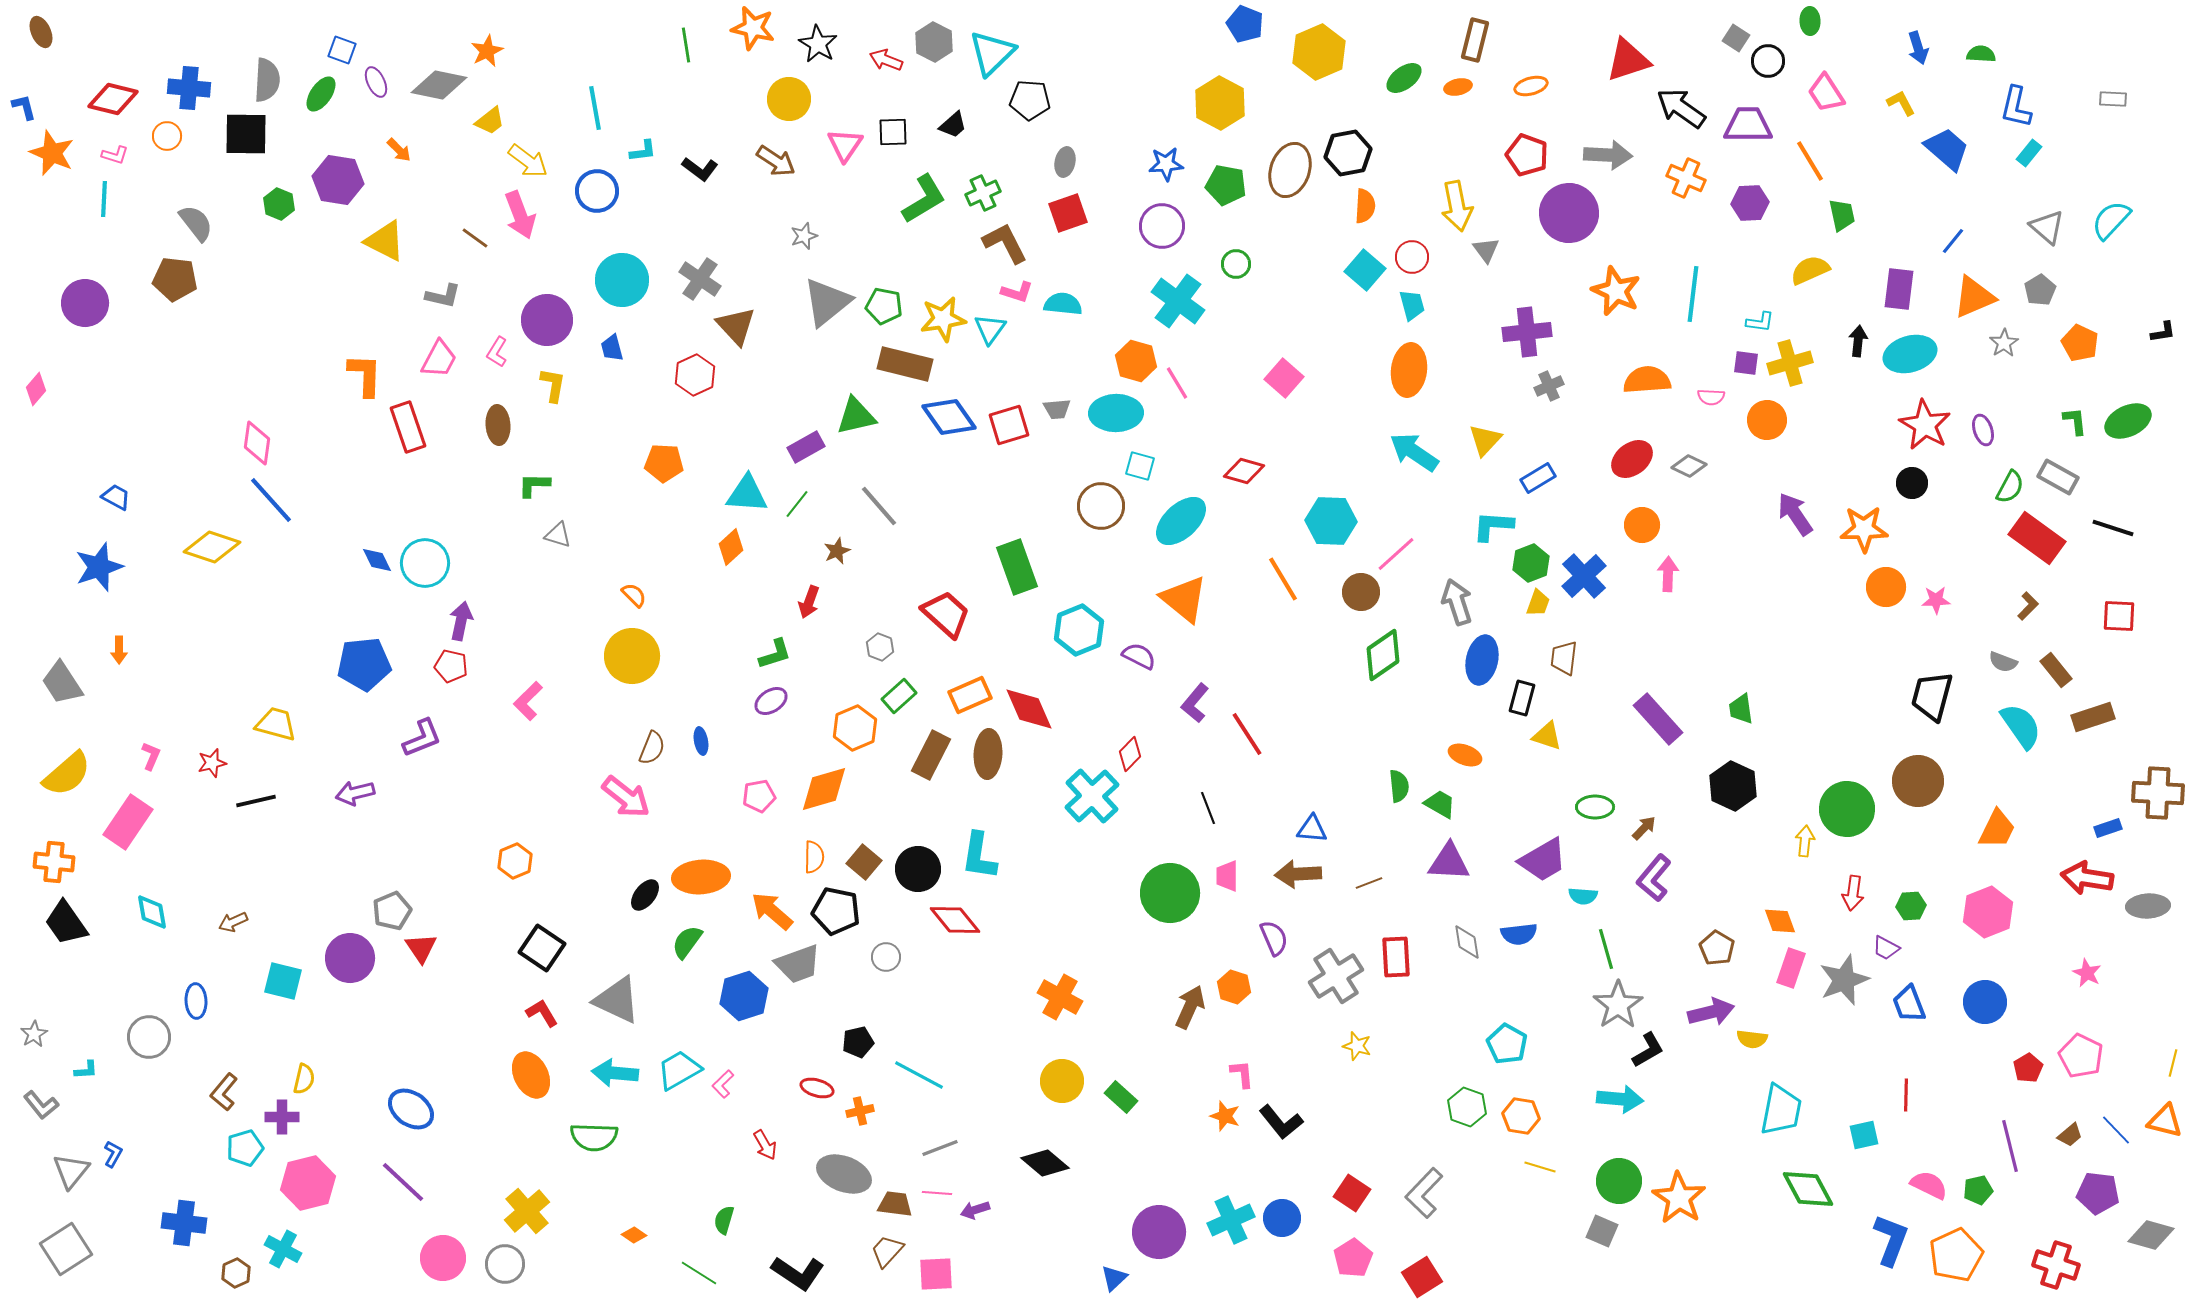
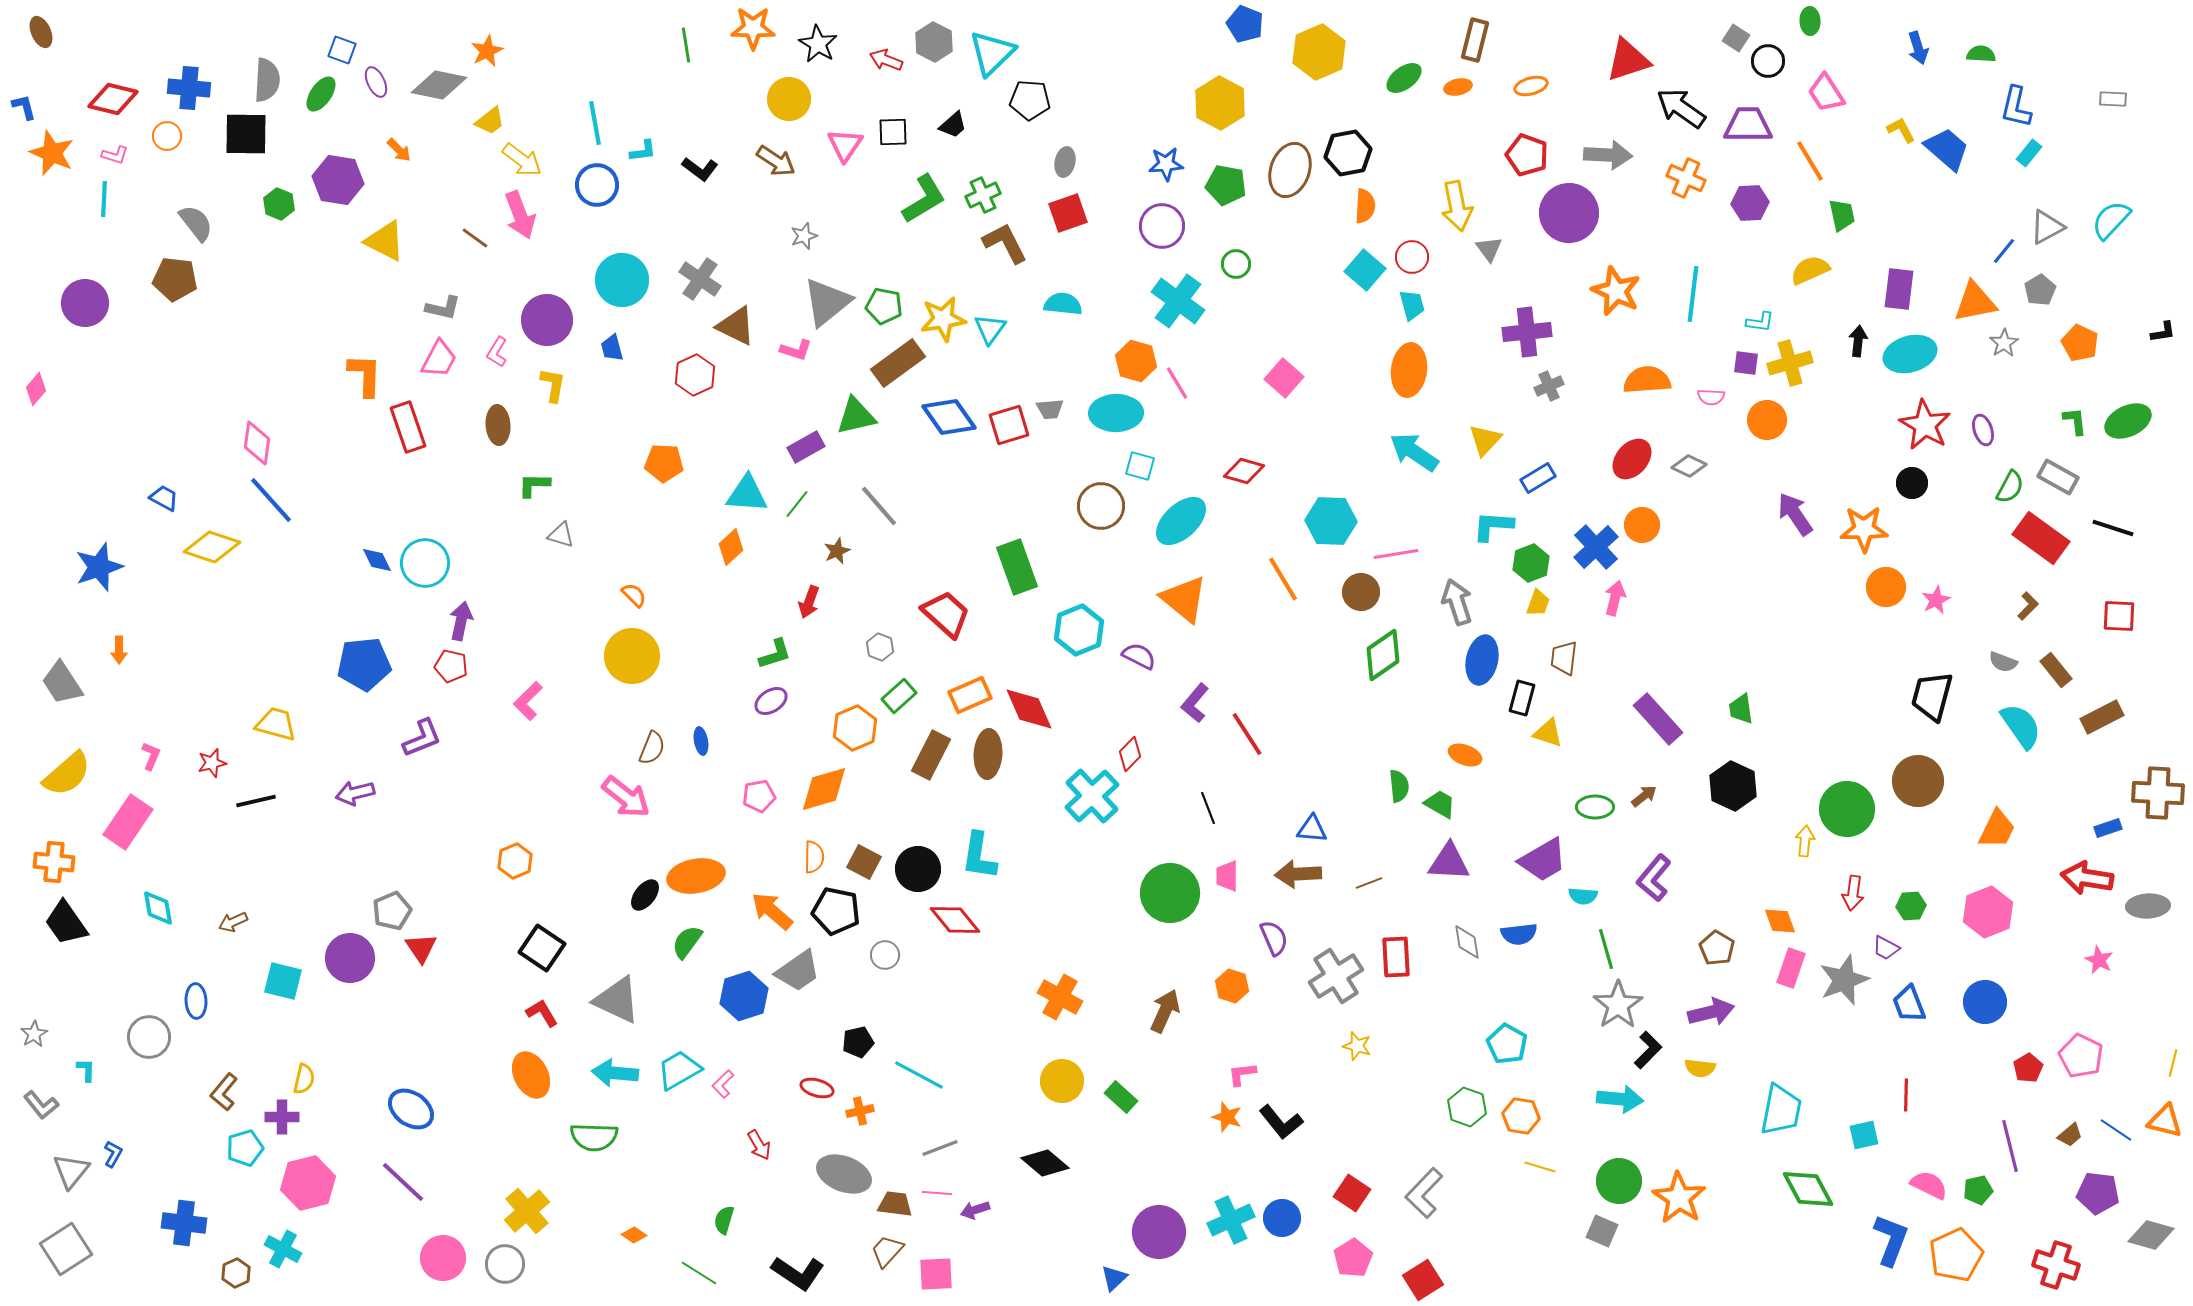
orange star at (753, 28): rotated 12 degrees counterclockwise
yellow L-shape at (1901, 103): moved 27 px down
cyan line at (595, 108): moved 15 px down
yellow arrow at (528, 161): moved 6 px left, 1 px up
blue circle at (597, 191): moved 6 px up
green cross at (983, 193): moved 2 px down
gray triangle at (2047, 227): rotated 51 degrees clockwise
blue line at (1953, 241): moved 51 px right, 10 px down
gray triangle at (1486, 250): moved 3 px right, 1 px up
pink L-shape at (1017, 292): moved 221 px left, 58 px down
gray L-shape at (443, 296): moved 12 px down
orange triangle at (1974, 297): moved 1 px right, 5 px down; rotated 12 degrees clockwise
brown triangle at (736, 326): rotated 21 degrees counterclockwise
brown rectangle at (905, 364): moved 7 px left, 1 px up; rotated 50 degrees counterclockwise
gray trapezoid at (1057, 409): moved 7 px left
red ellipse at (1632, 459): rotated 12 degrees counterclockwise
blue trapezoid at (116, 497): moved 48 px right, 1 px down
gray triangle at (558, 535): moved 3 px right
red rectangle at (2037, 538): moved 4 px right
pink line at (1396, 554): rotated 33 degrees clockwise
pink arrow at (1668, 574): moved 53 px left, 24 px down; rotated 12 degrees clockwise
blue cross at (1584, 576): moved 12 px right, 29 px up
pink star at (1936, 600): rotated 24 degrees counterclockwise
brown rectangle at (2093, 717): moved 9 px right; rotated 9 degrees counterclockwise
yellow triangle at (1547, 736): moved 1 px right, 3 px up
brown arrow at (1644, 828): moved 32 px up; rotated 8 degrees clockwise
brown square at (864, 862): rotated 12 degrees counterclockwise
orange ellipse at (701, 877): moved 5 px left, 1 px up; rotated 6 degrees counterclockwise
cyan diamond at (152, 912): moved 6 px right, 4 px up
gray circle at (886, 957): moved 1 px left, 2 px up
gray trapezoid at (798, 964): moved 7 px down; rotated 15 degrees counterclockwise
pink star at (2087, 973): moved 12 px right, 13 px up
orange hexagon at (1234, 987): moved 2 px left, 1 px up
brown arrow at (1190, 1007): moved 25 px left, 4 px down
yellow semicircle at (1752, 1039): moved 52 px left, 29 px down
black L-shape at (1648, 1050): rotated 15 degrees counterclockwise
cyan L-shape at (86, 1070): rotated 85 degrees counterclockwise
pink L-shape at (1242, 1074): rotated 92 degrees counterclockwise
orange star at (1225, 1116): moved 2 px right, 1 px down
blue line at (2116, 1130): rotated 12 degrees counterclockwise
red arrow at (765, 1145): moved 6 px left
red square at (1422, 1277): moved 1 px right, 3 px down
